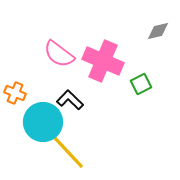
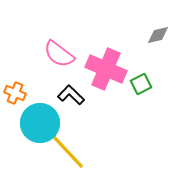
gray diamond: moved 4 px down
pink cross: moved 3 px right, 8 px down
black L-shape: moved 1 px right, 5 px up
cyan circle: moved 3 px left, 1 px down
